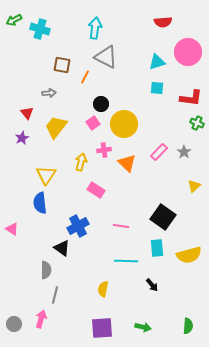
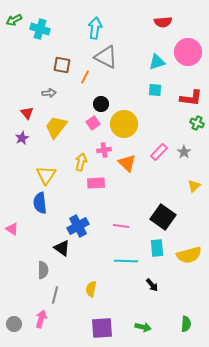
cyan square at (157, 88): moved 2 px left, 2 px down
pink rectangle at (96, 190): moved 7 px up; rotated 36 degrees counterclockwise
gray semicircle at (46, 270): moved 3 px left
yellow semicircle at (103, 289): moved 12 px left
green semicircle at (188, 326): moved 2 px left, 2 px up
